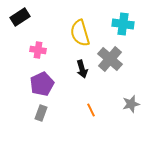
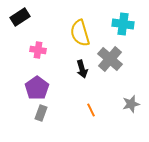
purple pentagon: moved 5 px left, 4 px down; rotated 10 degrees counterclockwise
